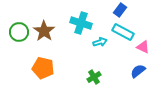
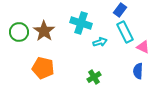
cyan rectangle: moved 2 px right; rotated 35 degrees clockwise
blue semicircle: rotated 49 degrees counterclockwise
